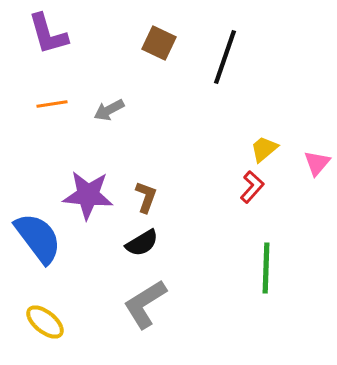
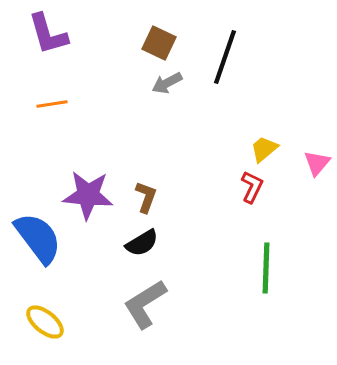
gray arrow: moved 58 px right, 27 px up
red L-shape: rotated 16 degrees counterclockwise
